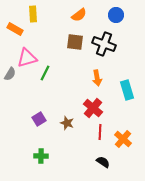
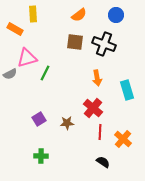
gray semicircle: rotated 32 degrees clockwise
brown star: rotated 24 degrees counterclockwise
